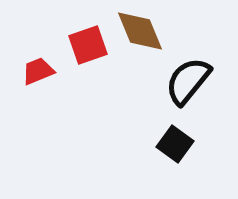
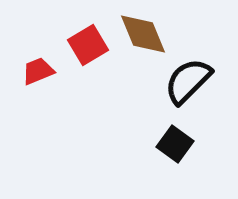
brown diamond: moved 3 px right, 3 px down
red square: rotated 12 degrees counterclockwise
black semicircle: rotated 6 degrees clockwise
